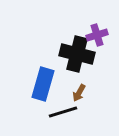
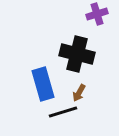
purple cross: moved 21 px up
blue rectangle: rotated 32 degrees counterclockwise
